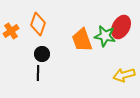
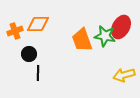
orange diamond: rotated 70 degrees clockwise
orange cross: moved 4 px right; rotated 14 degrees clockwise
black circle: moved 13 px left
